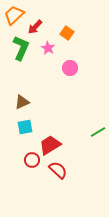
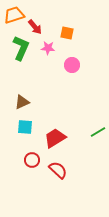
orange trapezoid: rotated 25 degrees clockwise
red arrow: rotated 84 degrees counterclockwise
orange square: rotated 24 degrees counterclockwise
pink star: rotated 24 degrees counterclockwise
pink circle: moved 2 px right, 3 px up
cyan square: rotated 14 degrees clockwise
red trapezoid: moved 5 px right, 7 px up
